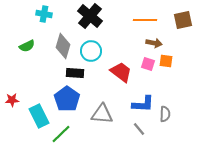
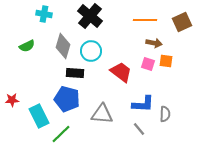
brown square: moved 1 px left, 2 px down; rotated 12 degrees counterclockwise
blue pentagon: rotated 20 degrees counterclockwise
